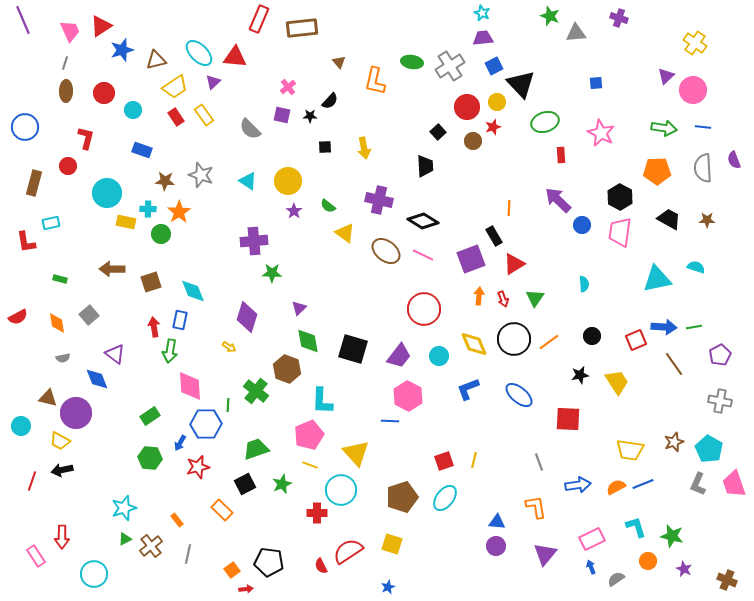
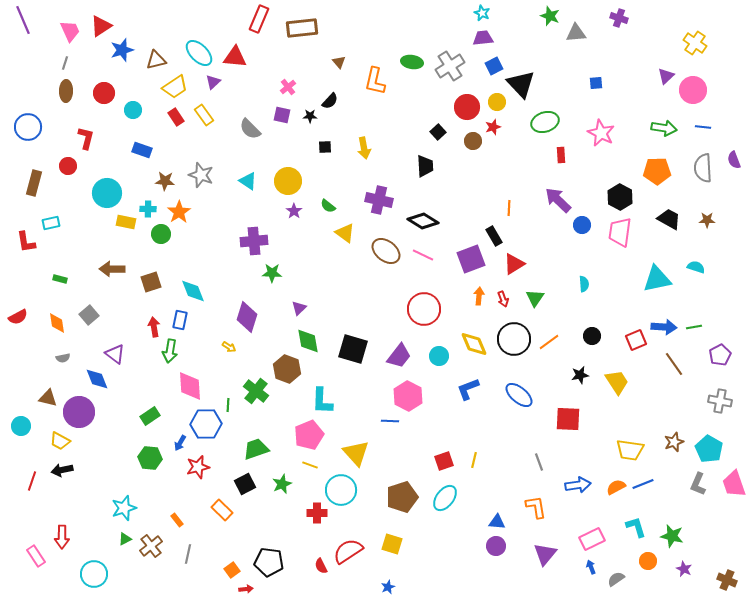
blue circle at (25, 127): moved 3 px right
purple circle at (76, 413): moved 3 px right, 1 px up
